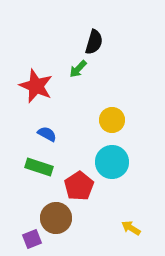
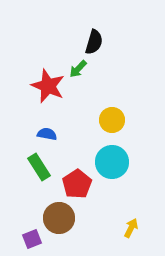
red star: moved 12 px right
blue semicircle: rotated 18 degrees counterclockwise
green rectangle: rotated 40 degrees clockwise
red pentagon: moved 2 px left, 2 px up
brown circle: moved 3 px right
yellow arrow: rotated 84 degrees clockwise
